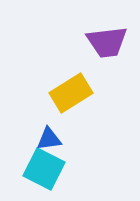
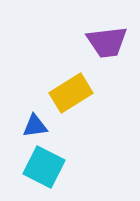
blue triangle: moved 14 px left, 13 px up
cyan square: moved 2 px up
